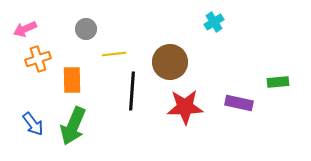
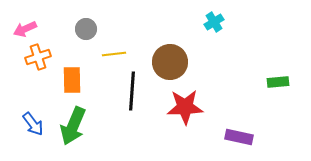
orange cross: moved 2 px up
purple rectangle: moved 34 px down
